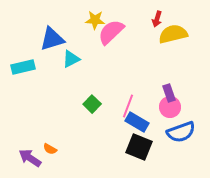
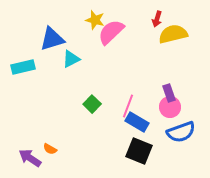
yellow star: rotated 12 degrees clockwise
black square: moved 4 px down
